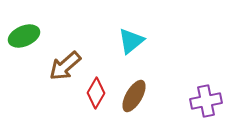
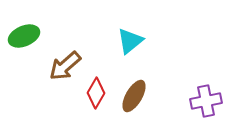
cyan triangle: moved 1 px left
